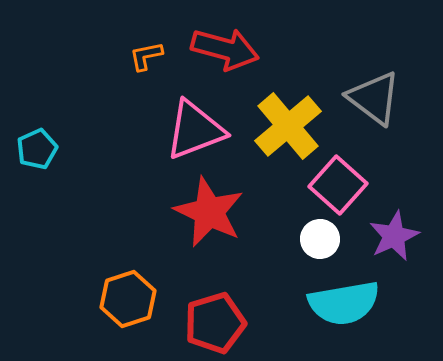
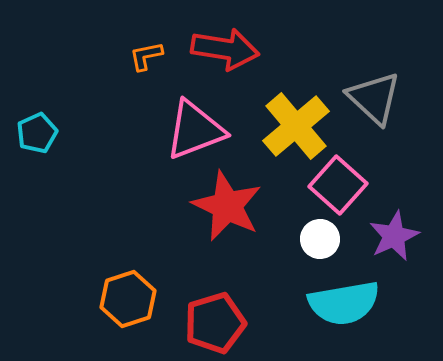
red arrow: rotated 6 degrees counterclockwise
gray triangle: rotated 6 degrees clockwise
yellow cross: moved 8 px right
cyan pentagon: moved 16 px up
red star: moved 18 px right, 6 px up
